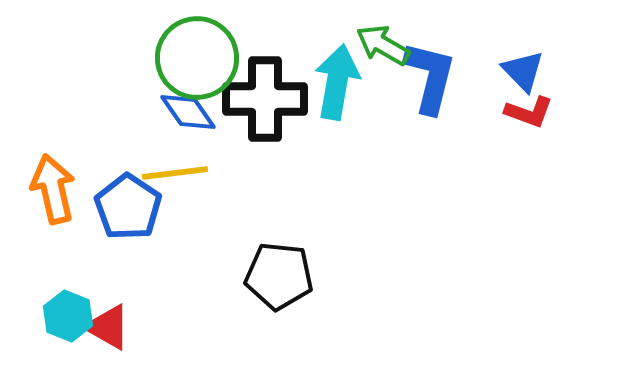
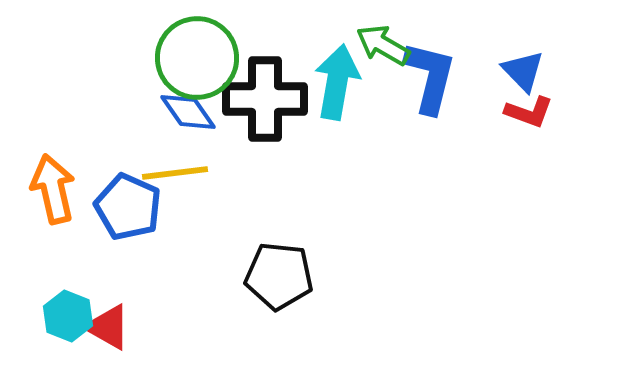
blue pentagon: rotated 10 degrees counterclockwise
